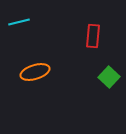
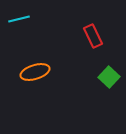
cyan line: moved 3 px up
red rectangle: rotated 30 degrees counterclockwise
